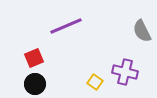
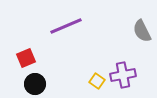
red square: moved 8 px left
purple cross: moved 2 px left, 3 px down; rotated 25 degrees counterclockwise
yellow square: moved 2 px right, 1 px up
